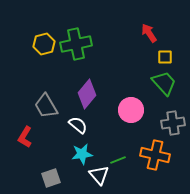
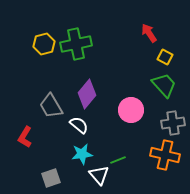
yellow square: rotated 28 degrees clockwise
green trapezoid: moved 2 px down
gray trapezoid: moved 5 px right
white semicircle: moved 1 px right
orange cross: moved 10 px right
